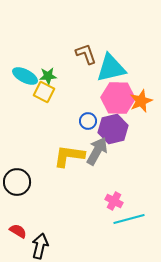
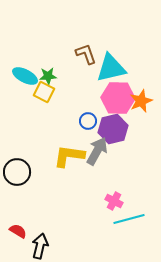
black circle: moved 10 px up
